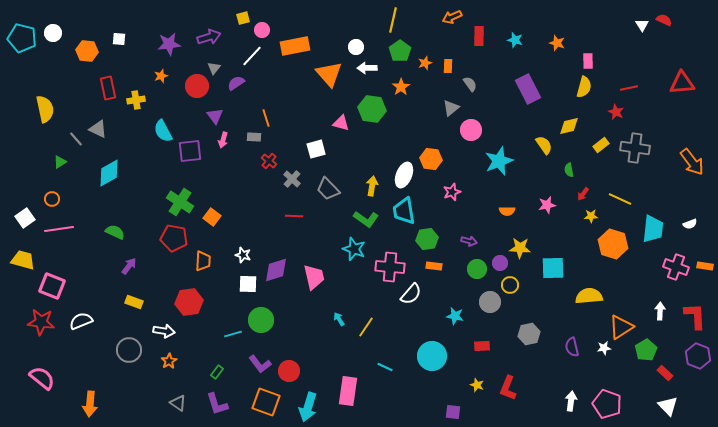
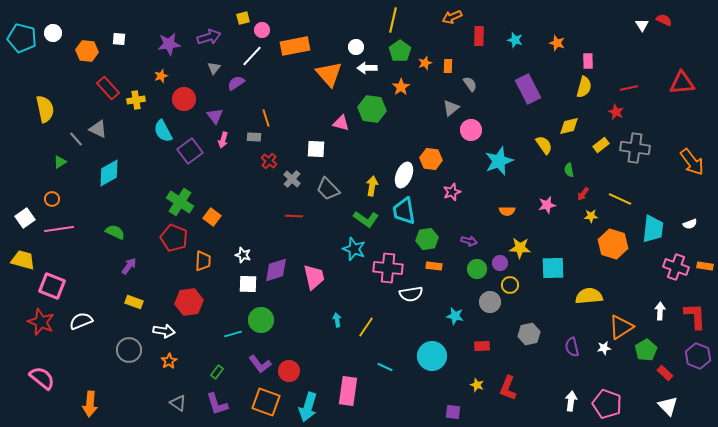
red circle at (197, 86): moved 13 px left, 13 px down
red rectangle at (108, 88): rotated 30 degrees counterclockwise
white square at (316, 149): rotated 18 degrees clockwise
purple square at (190, 151): rotated 30 degrees counterclockwise
red pentagon at (174, 238): rotated 12 degrees clockwise
pink cross at (390, 267): moved 2 px left, 1 px down
white semicircle at (411, 294): rotated 40 degrees clockwise
cyan arrow at (339, 319): moved 2 px left, 1 px down; rotated 24 degrees clockwise
red star at (41, 322): rotated 16 degrees clockwise
